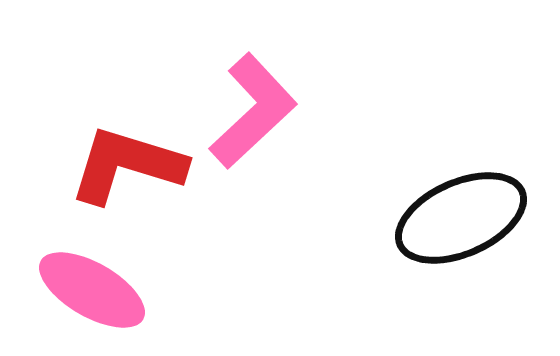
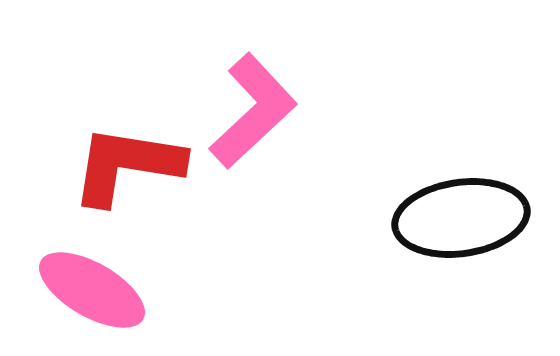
red L-shape: rotated 8 degrees counterclockwise
black ellipse: rotated 16 degrees clockwise
